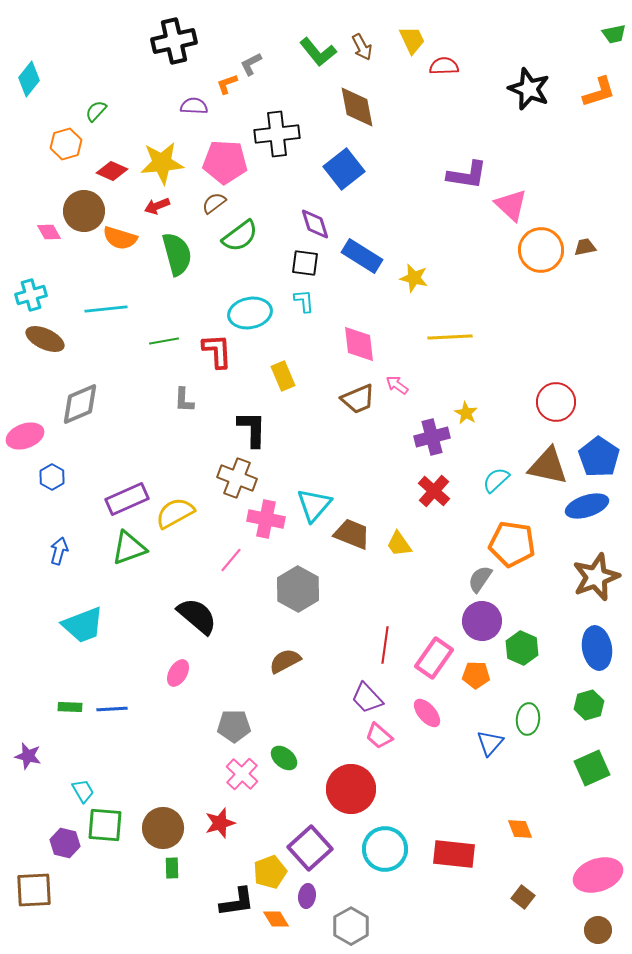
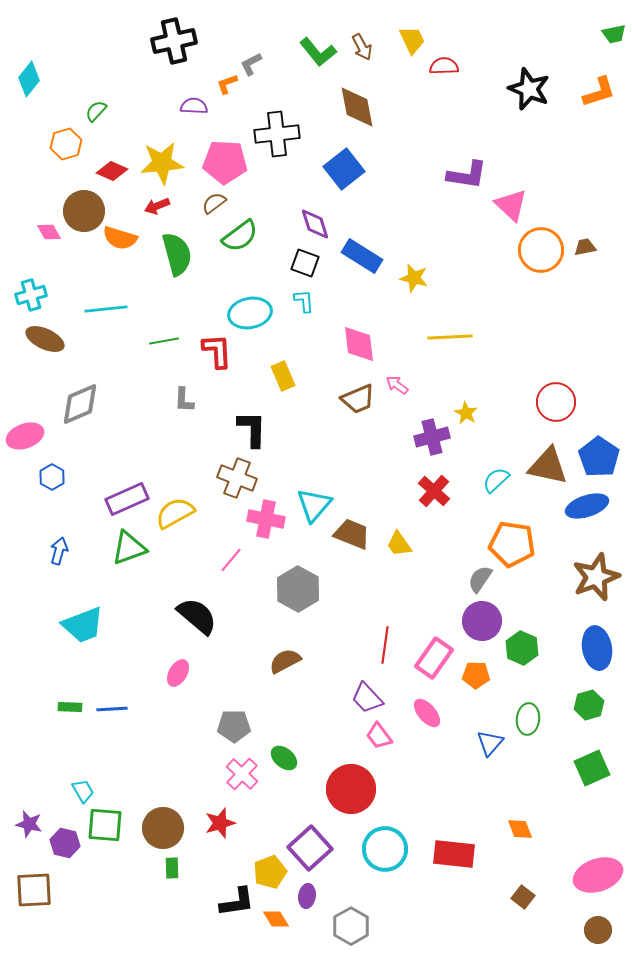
black square at (305, 263): rotated 12 degrees clockwise
pink trapezoid at (379, 736): rotated 12 degrees clockwise
purple star at (28, 756): moved 1 px right, 68 px down
